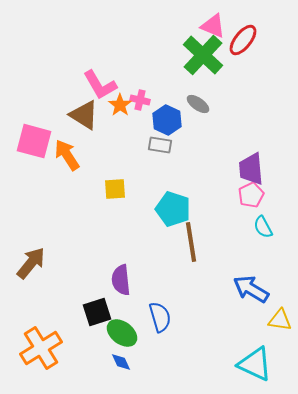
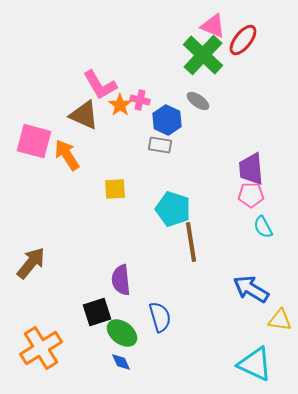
gray ellipse: moved 3 px up
brown triangle: rotated 8 degrees counterclockwise
pink pentagon: rotated 25 degrees clockwise
